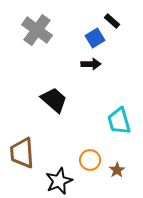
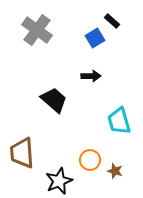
black arrow: moved 12 px down
brown star: moved 2 px left, 1 px down; rotated 21 degrees counterclockwise
